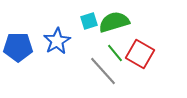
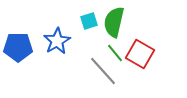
green semicircle: rotated 60 degrees counterclockwise
